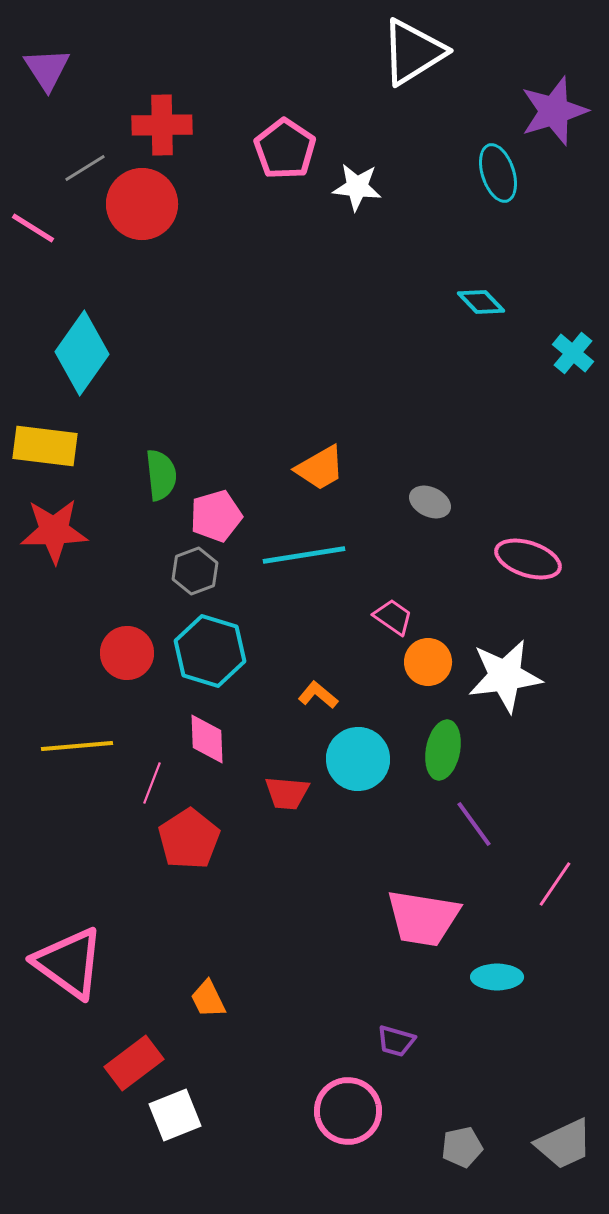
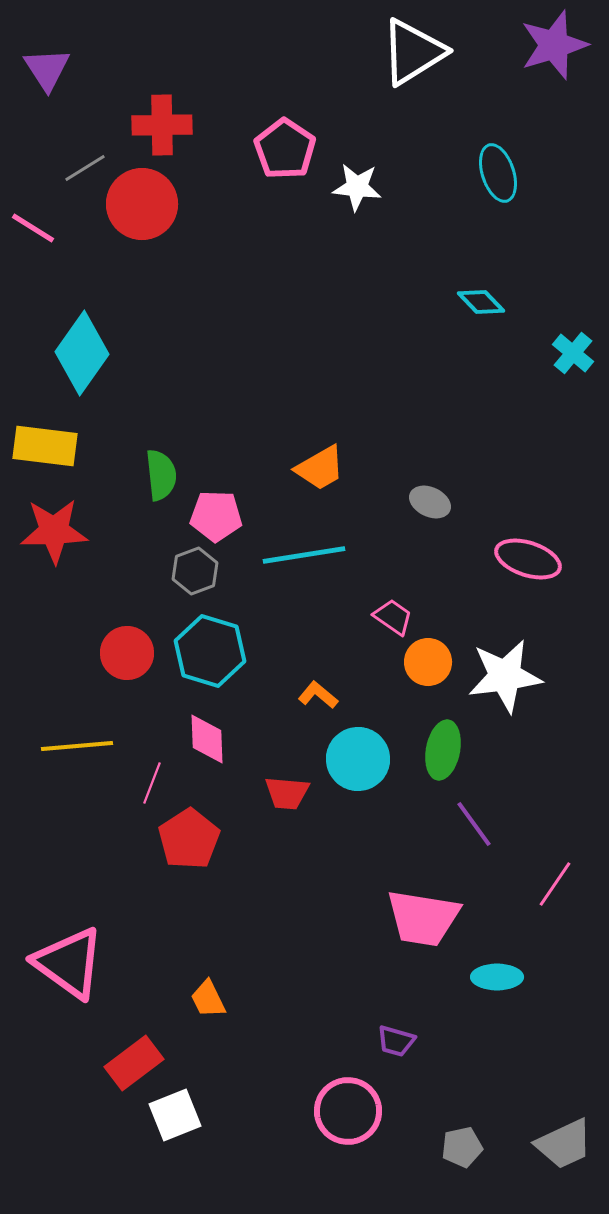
purple star at (554, 111): moved 66 px up
pink pentagon at (216, 516): rotated 18 degrees clockwise
